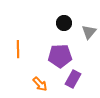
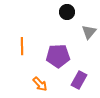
black circle: moved 3 px right, 11 px up
orange line: moved 4 px right, 3 px up
purple pentagon: moved 2 px left
purple rectangle: moved 6 px right, 1 px down
